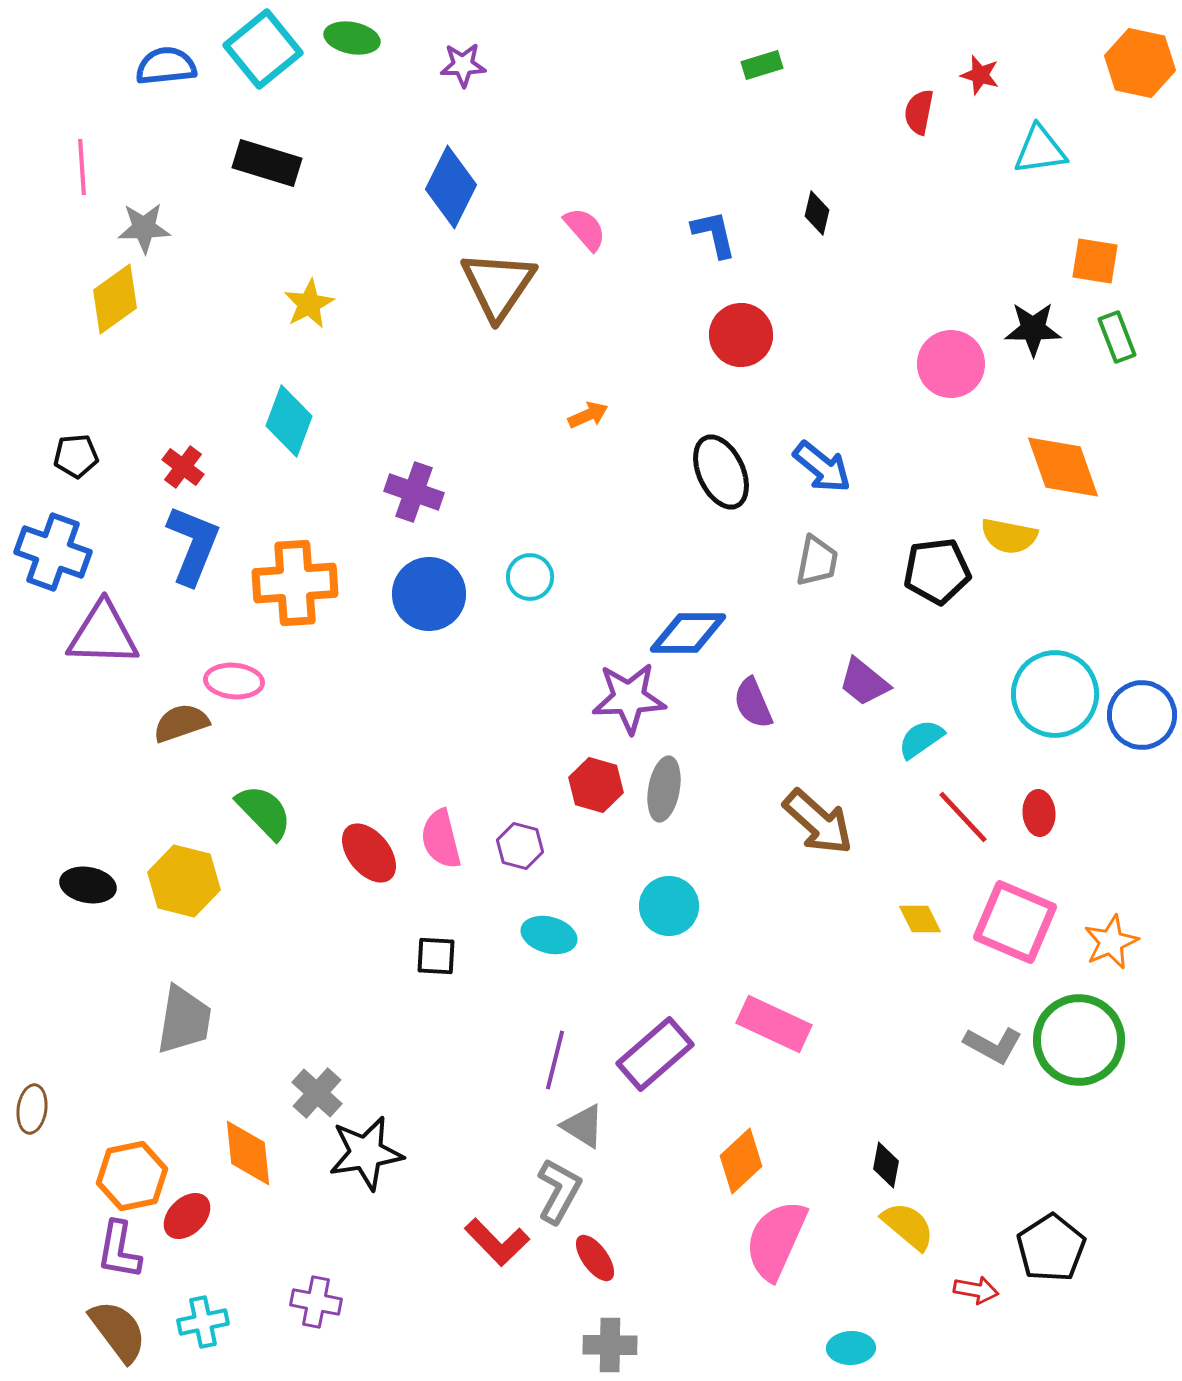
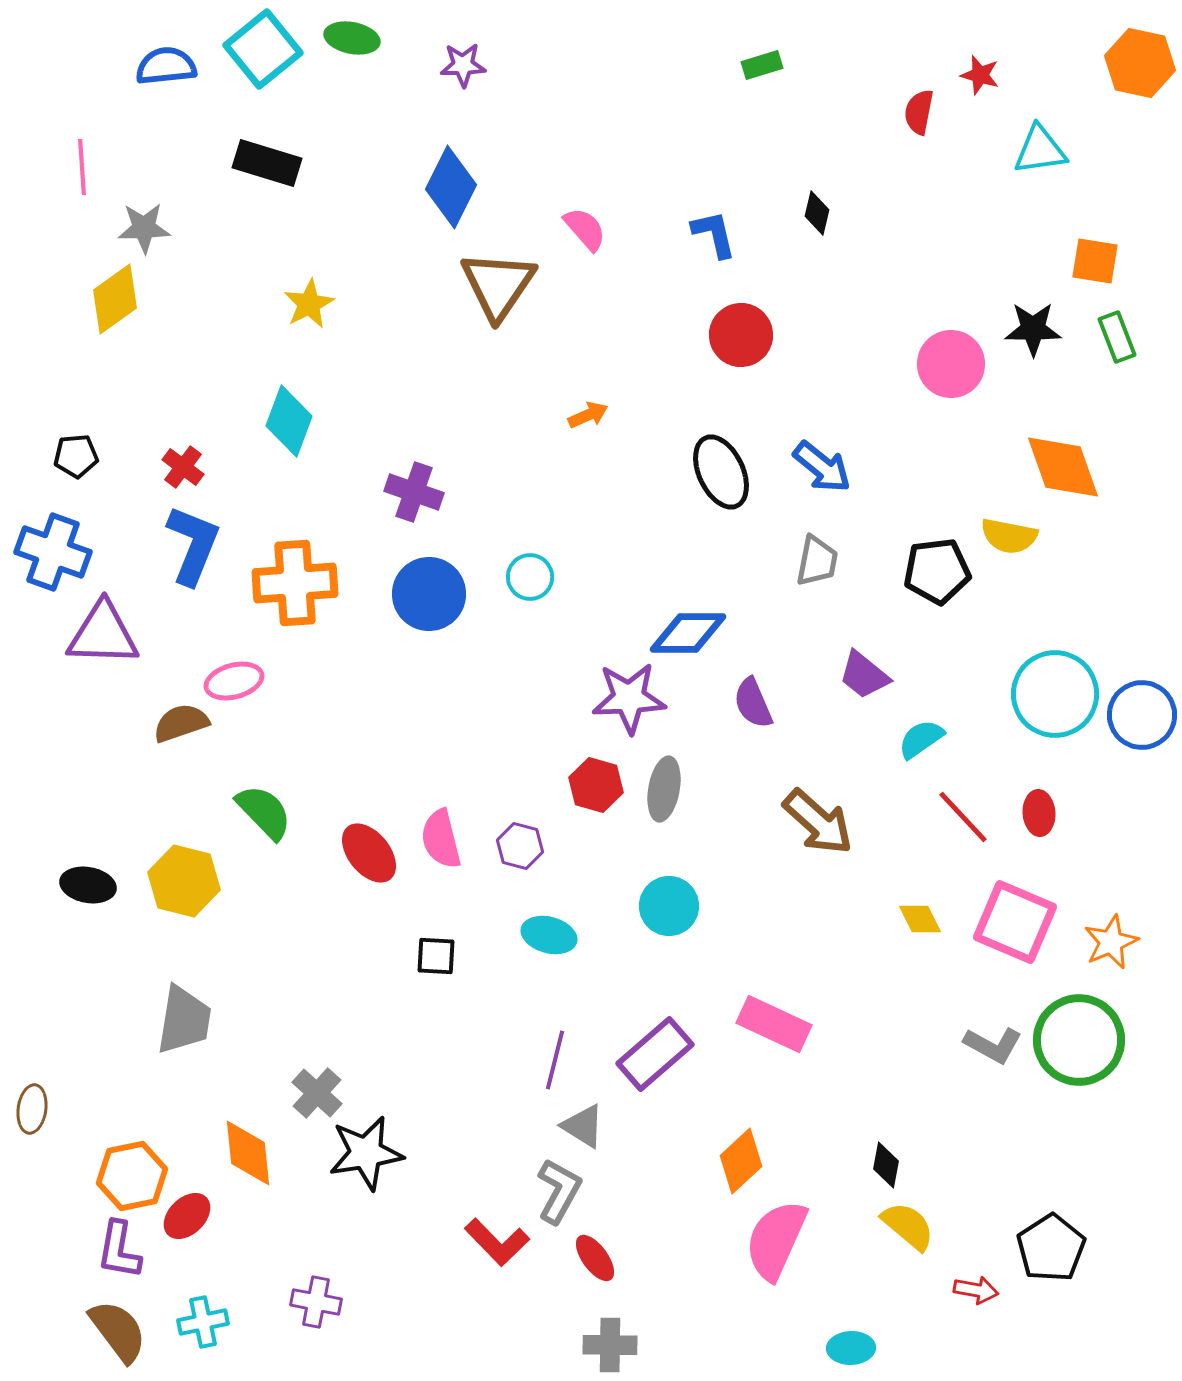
pink ellipse at (234, 681): rotated 20 degrees counterclockwise
purple trapezoid at (864, 682): moved 7 px up
